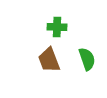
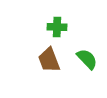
green semicircle: rotated 25 degrees counterclockwise
